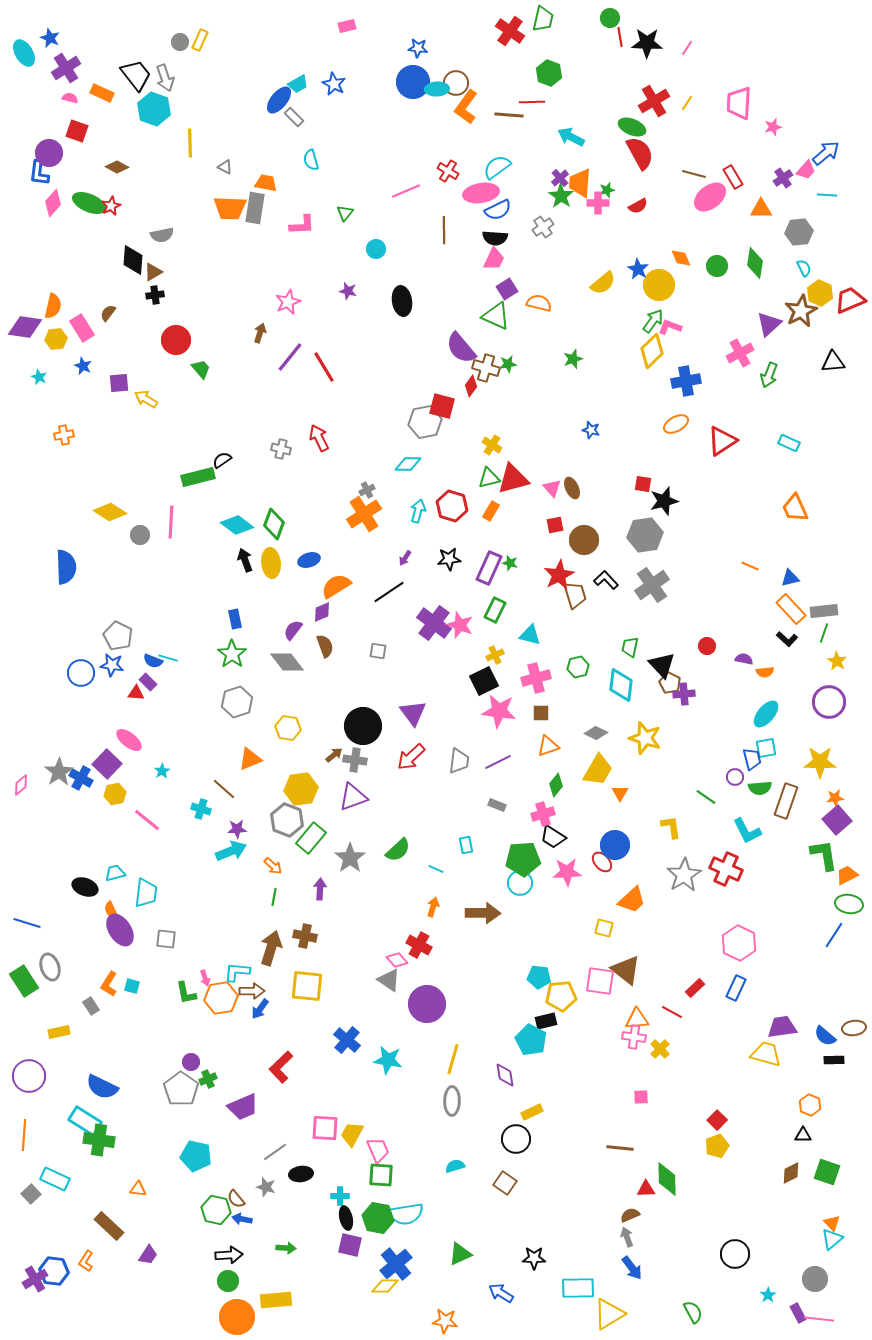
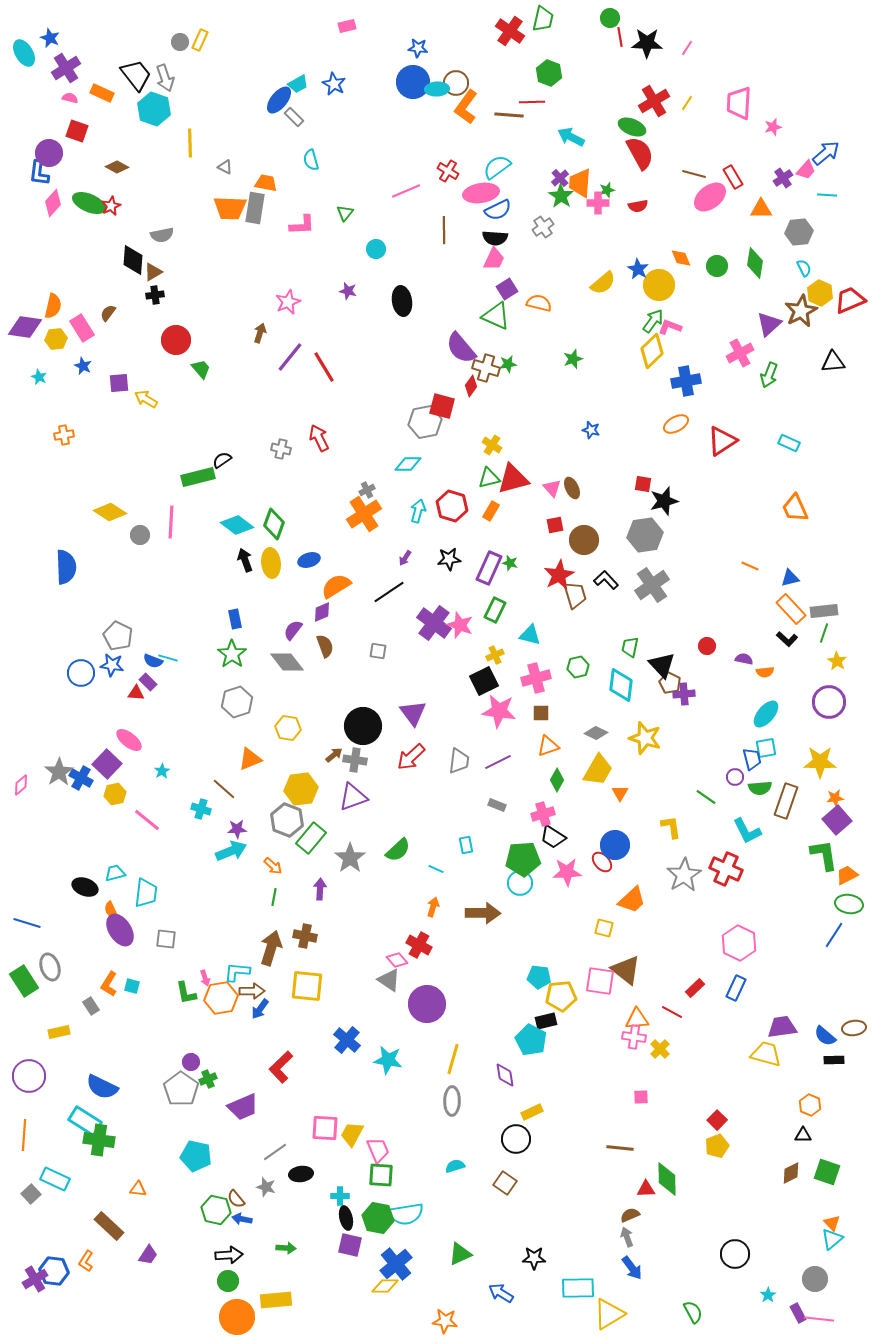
red semicircle at (638, 206): rotated 18 degrees clockwise
green diamond at (556, 785): moved 1 px right, 5 px up; rotated 10 degrees counterclockwise
